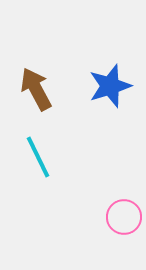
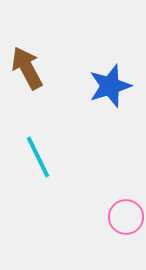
brown arrow: moved 9 px left, 21 px up
pink circle: moved 2 px right
